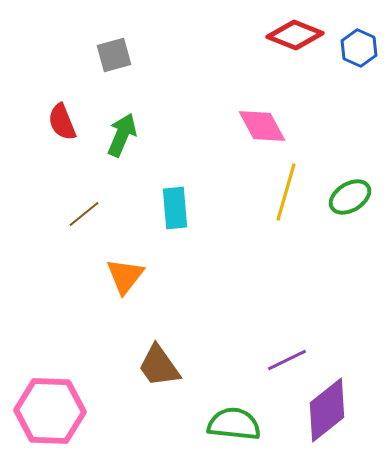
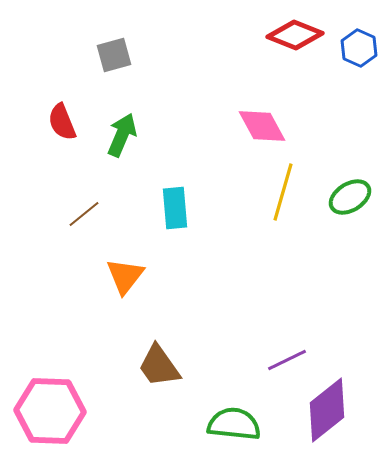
yellow line: moved 3 px left
